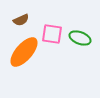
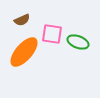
brown semicircle: moved 1 px right
green ellipse: moved 2 px left, 4 px down
